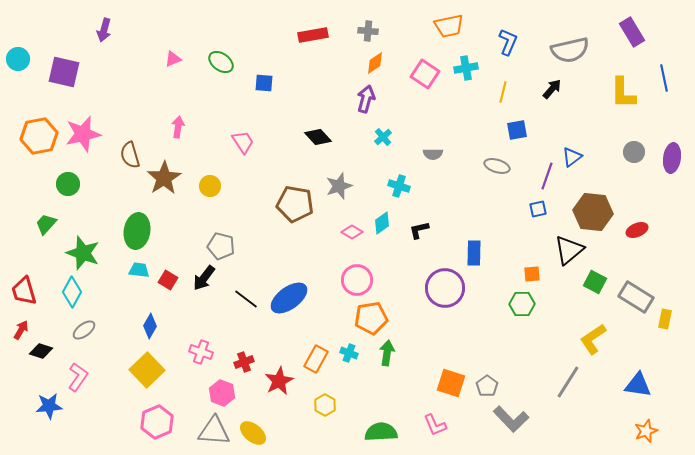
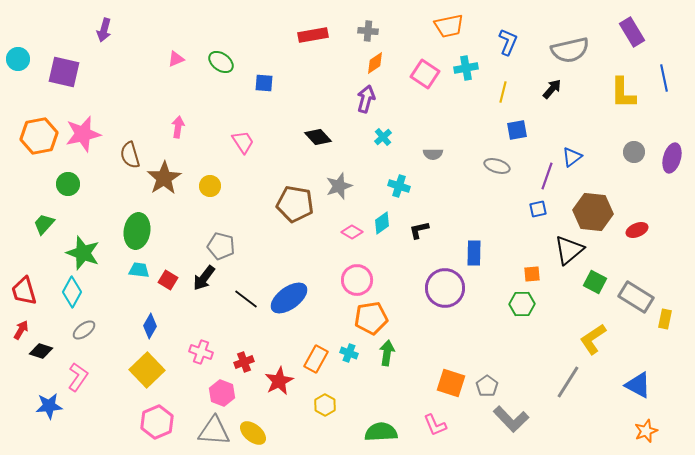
pink triangle at (173, 59): moved 3 px right
purple ellipse at (672, 158): rotated 8 degrees clockwise
green trapezoid at (46, 224): moved 2 px left
blue triangle at (638, 385): rotated 20 degrees clockwise
